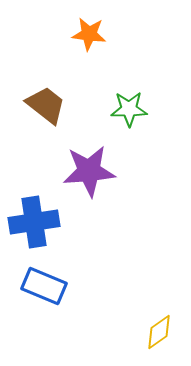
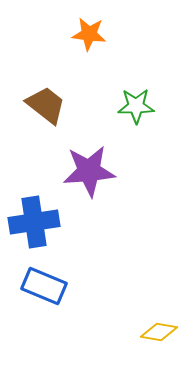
green star: moved 7 px right, 3 px up
yellow diamond: rotated 45 degrees clockwise
